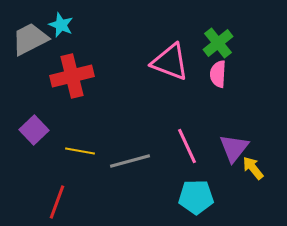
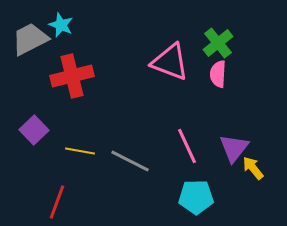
gray line: rotated 42 degrees clockwise
